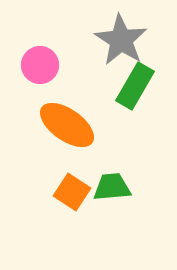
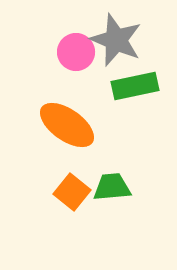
gray star: moved 5 px left; rotated 10 degrees counterclockwise
pink circle: moved 36 px right, 13 px up
green rectangle: rotated 48 degrees clockwise
orange square: rotated 6 degrees clockwise
